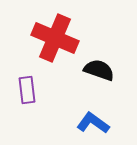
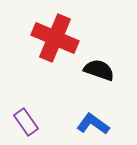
purple rectangle: moved 1 px left, 32 px down; rotated 28 degrees counterclockwise
blue L-shape: moved 1 px down
